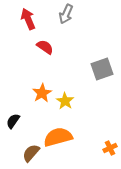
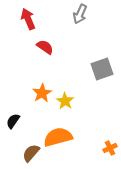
gray arrow: moved 14 px right
